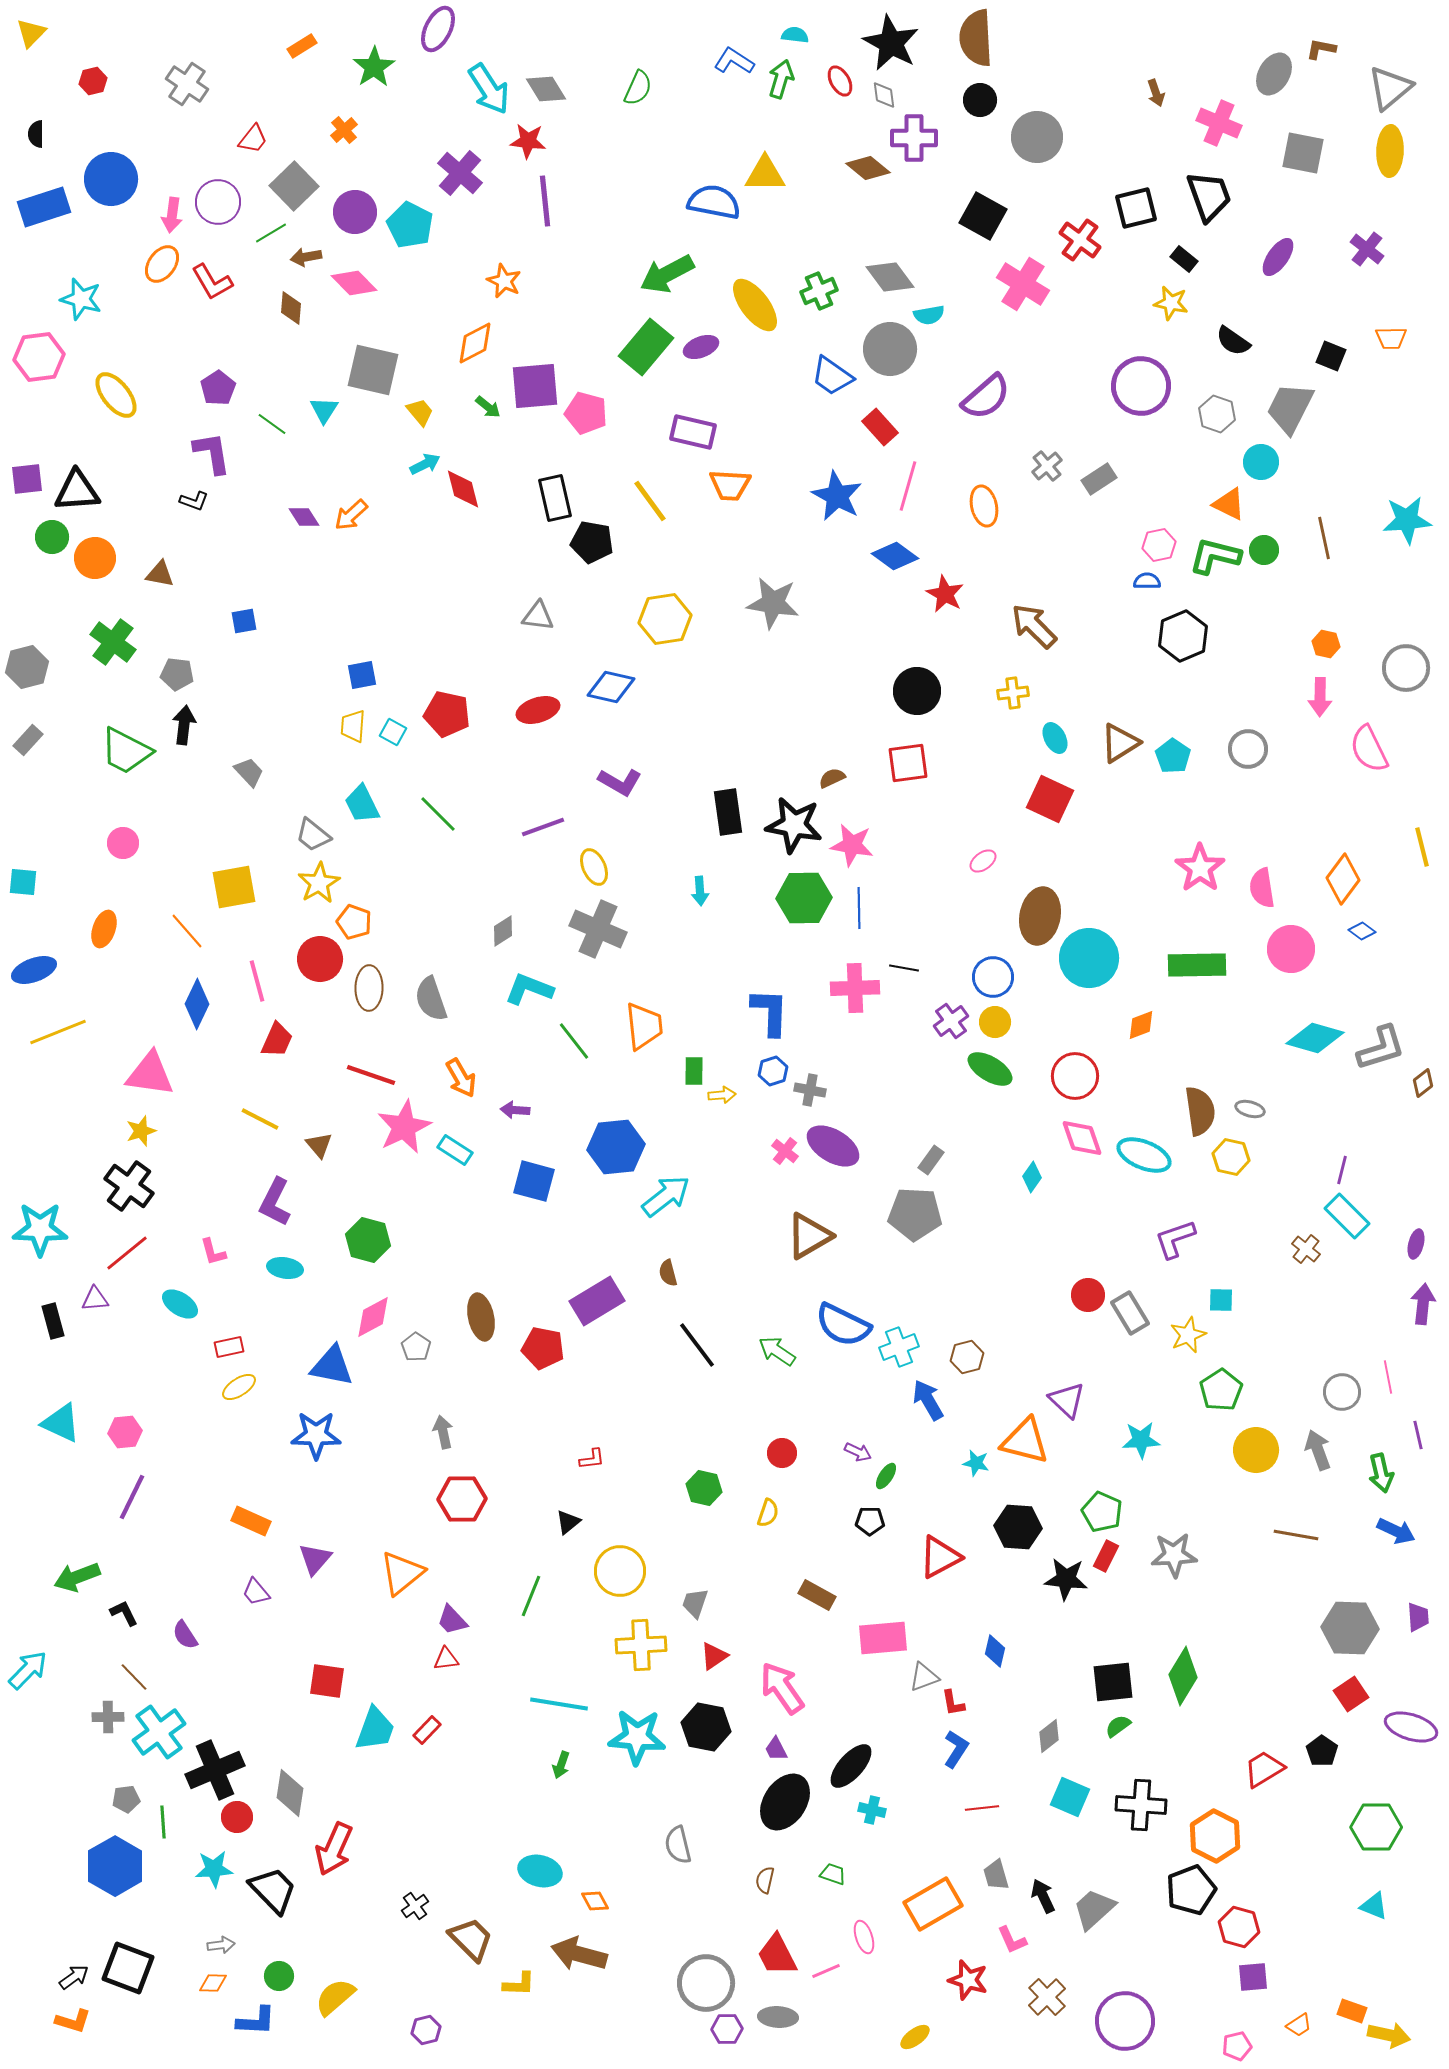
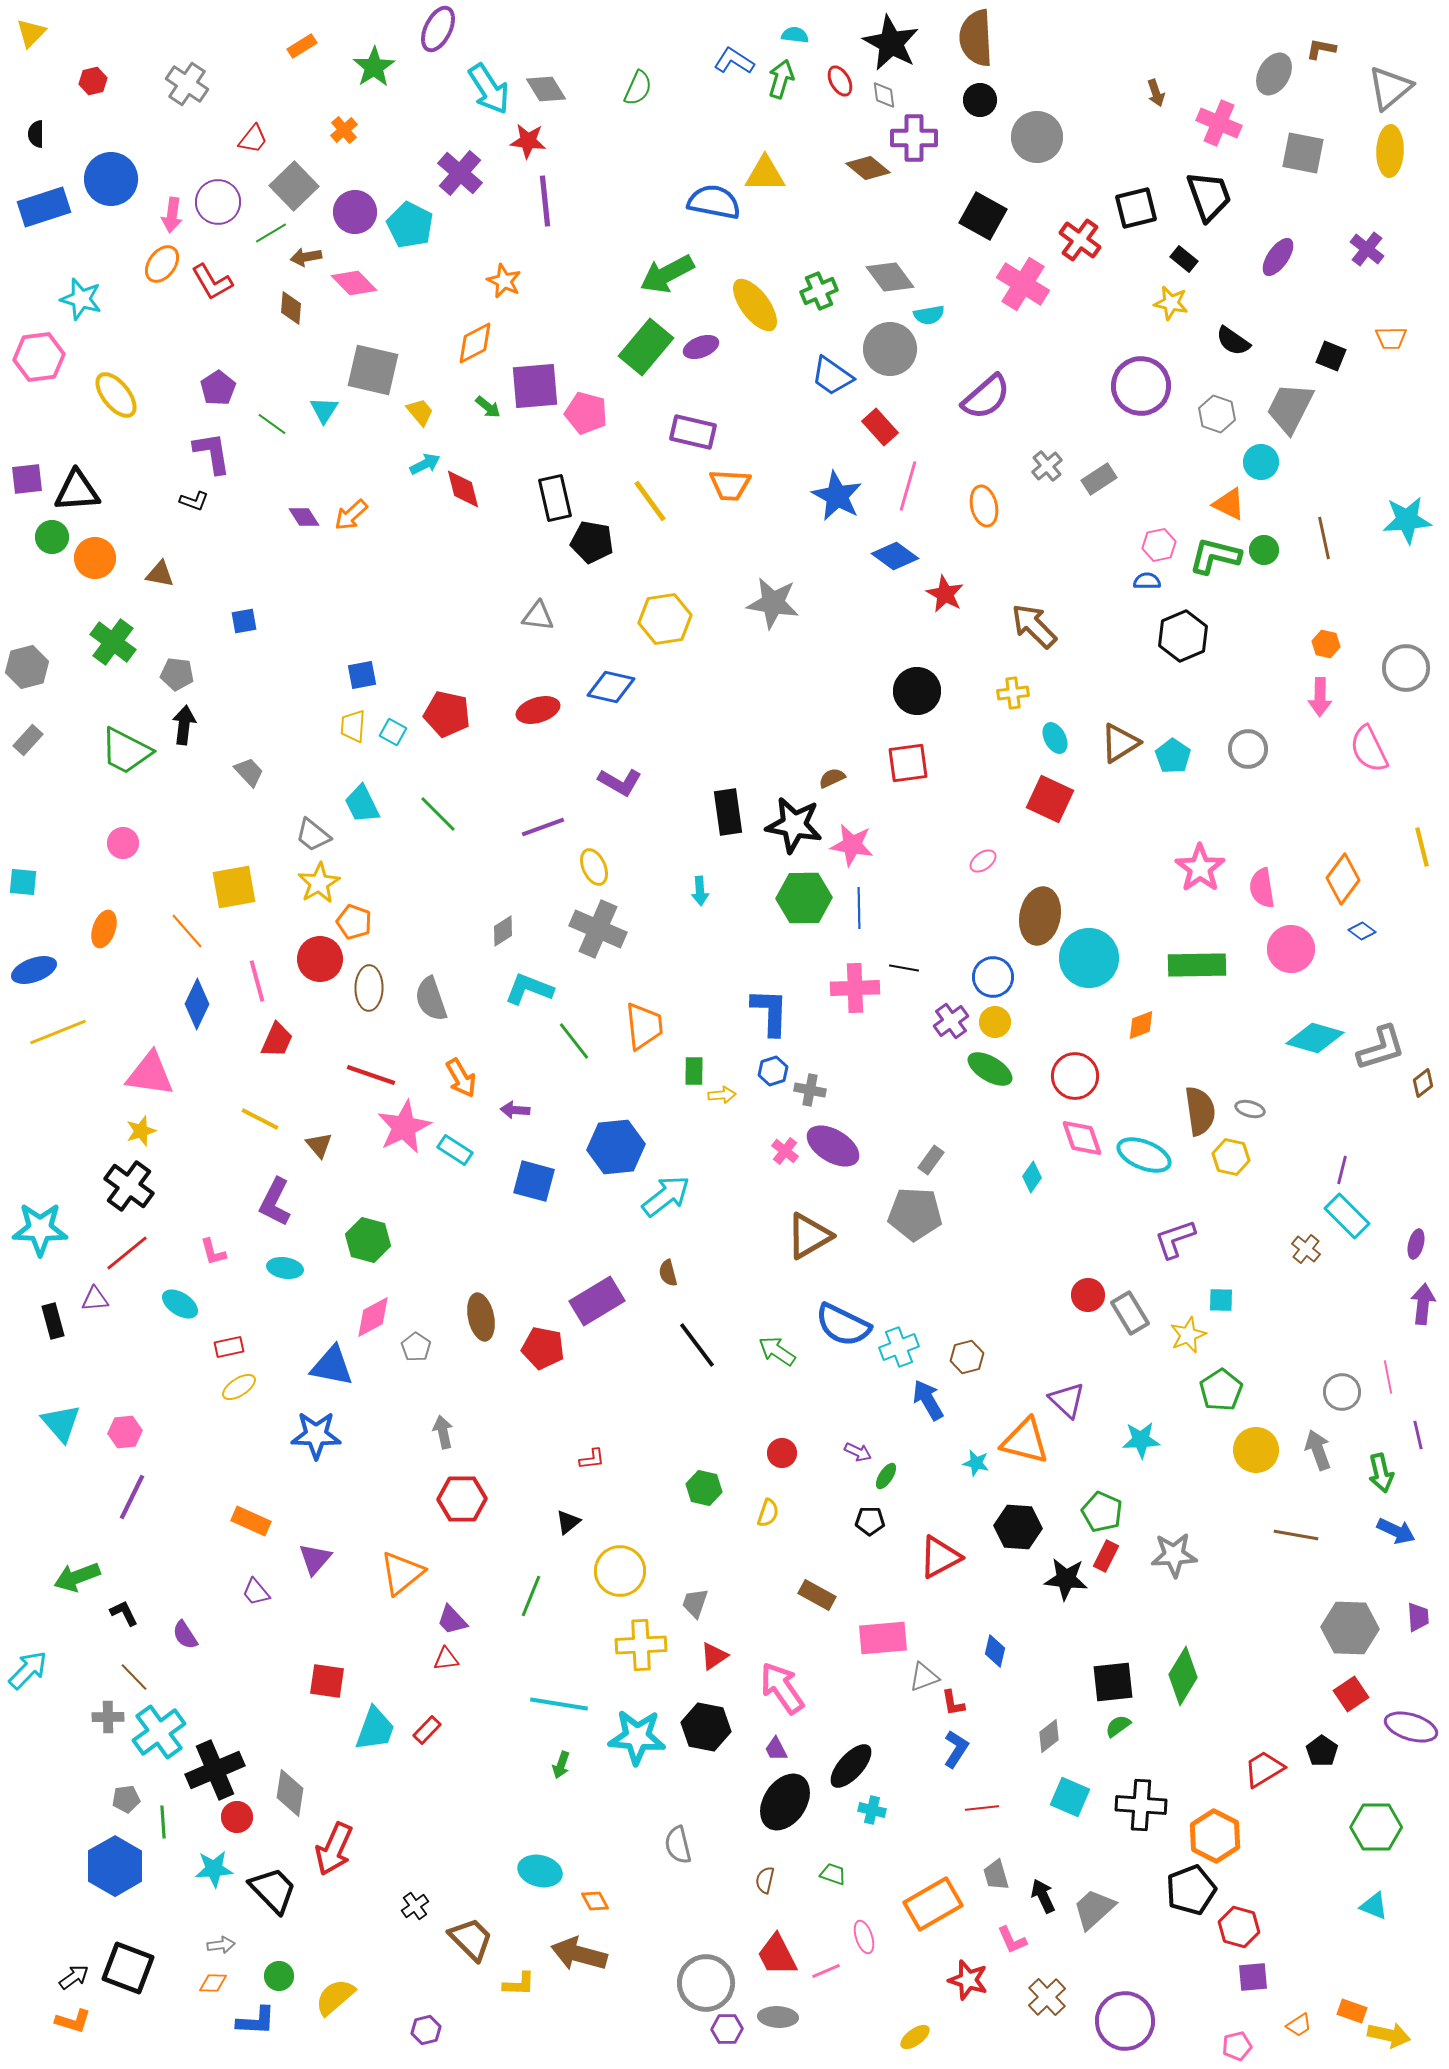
cyan triangle at (61, 1423): rotated 24 degrees clockwise
